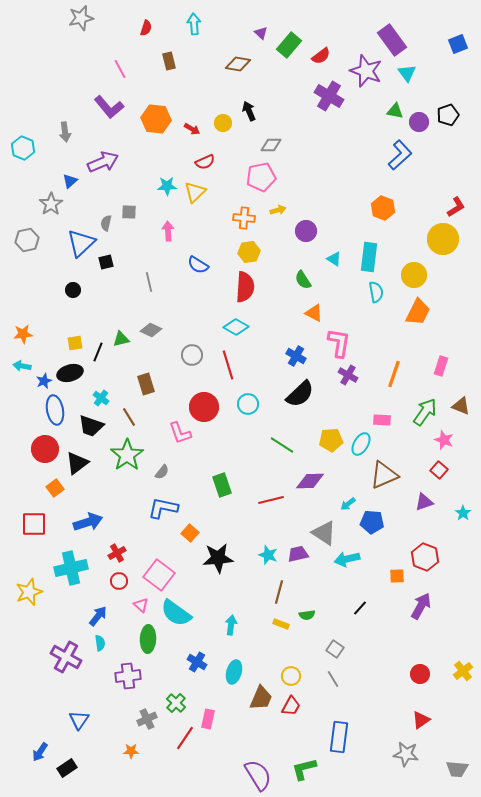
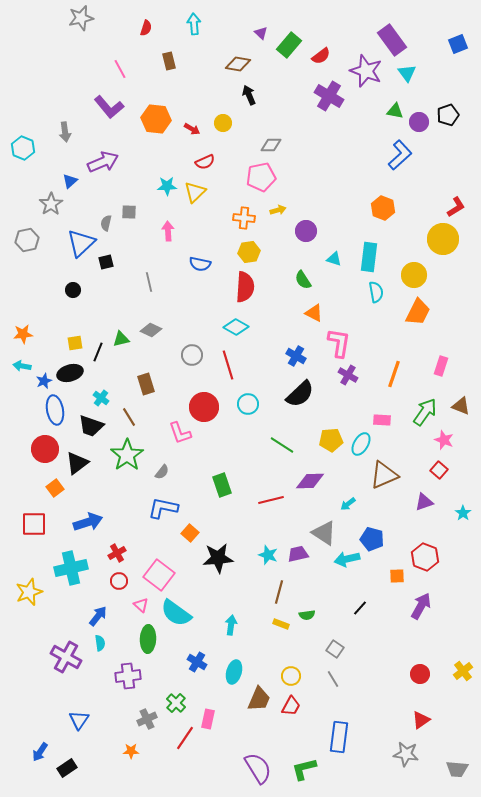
black arrow at (249, 111): moved 16 px up
cyan triangle at (334, 259): rotated 14 degrees counterclockwise
blue semicircle at (198, 265): moved 2 px right, 1 px up; rotated 20 degrees counterclockwise
blue pentagon at (372, 522): moved 17 px down; rotated 10 degrees clockwise
brown trapezoid at (261, 698): moved 2 px left, 1 px down
purple semicircle at (258, 775): moved 7 px up
